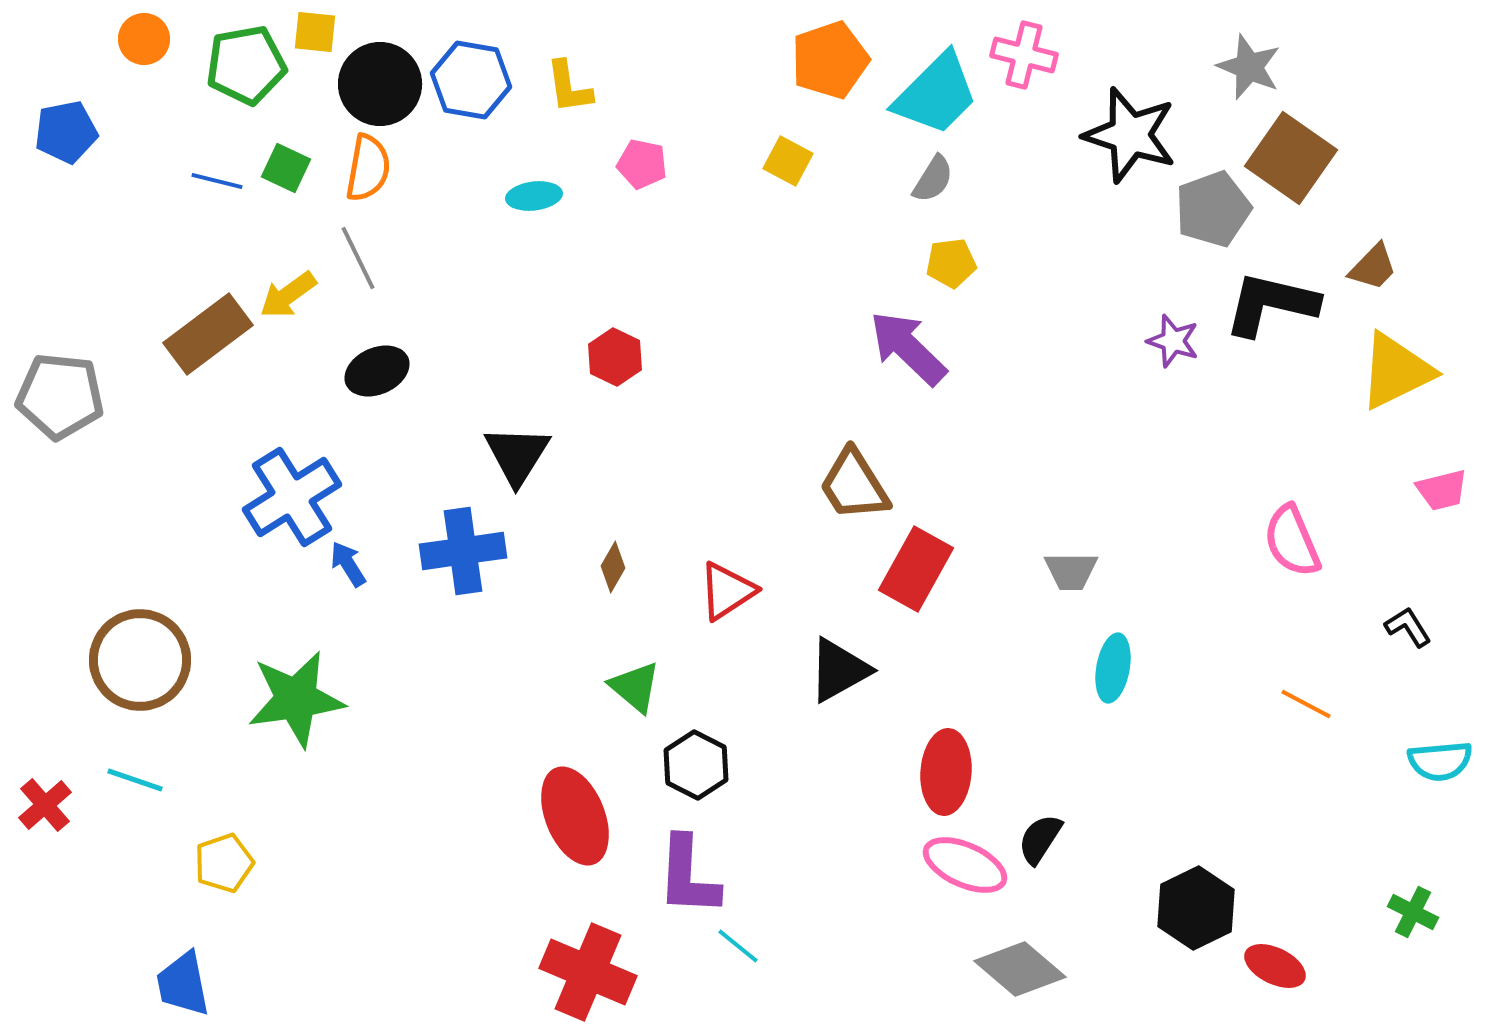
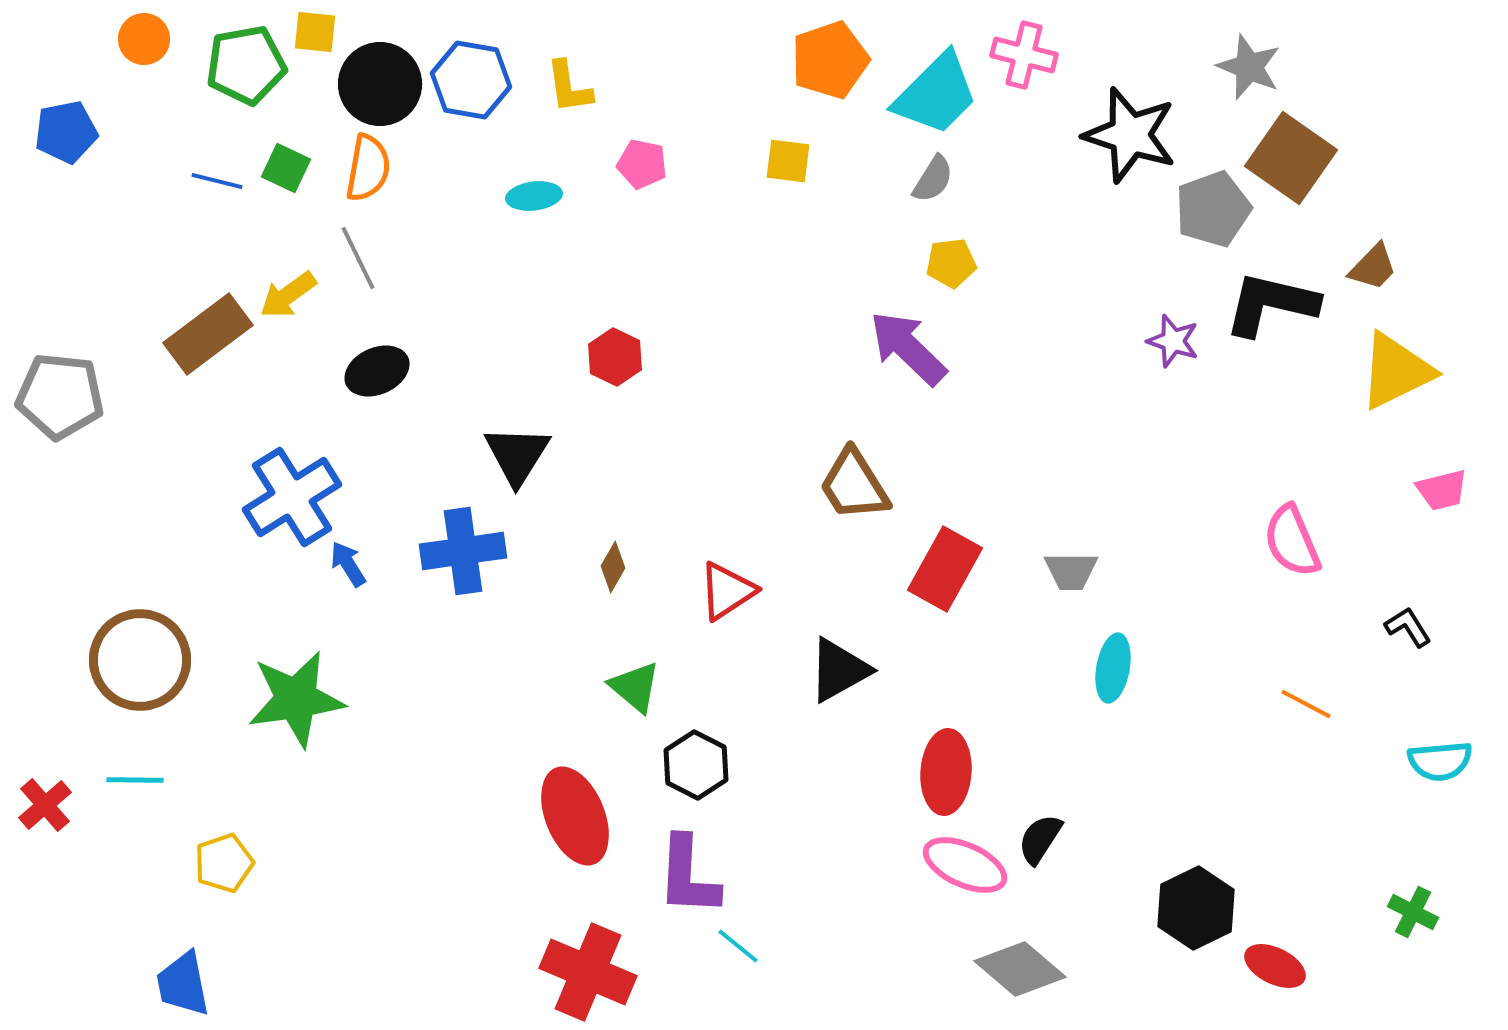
yellow square at (788, 161): rotated 21 degrees counterclockwise
red rectangle at (916, 569): moved 29 px right
cyan line at (135, 780): rotated 18 degrees counterclockwise
